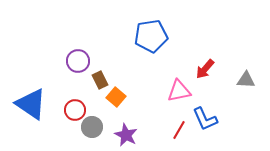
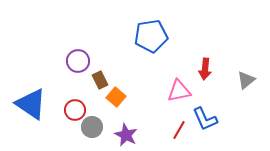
red arrow: rotated 35 degrees counterclockwise
gray triangle: rotated 42 degrees counterclockwise
